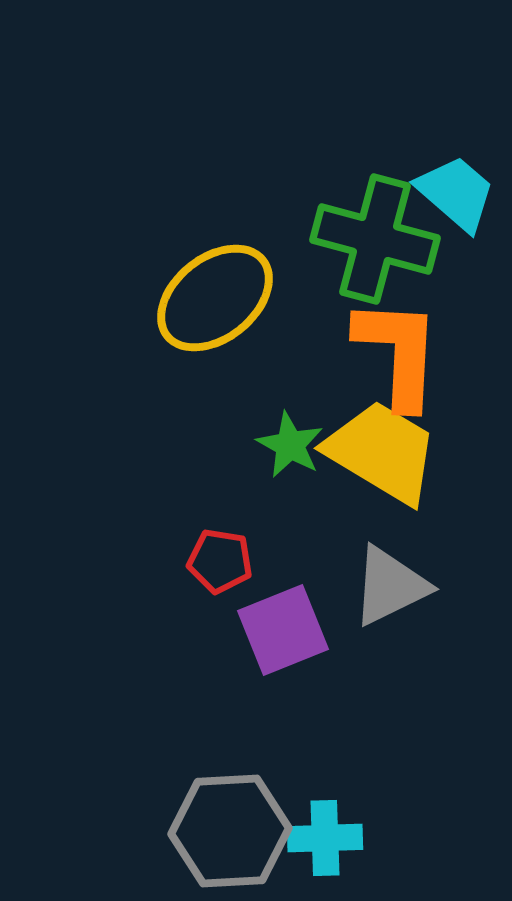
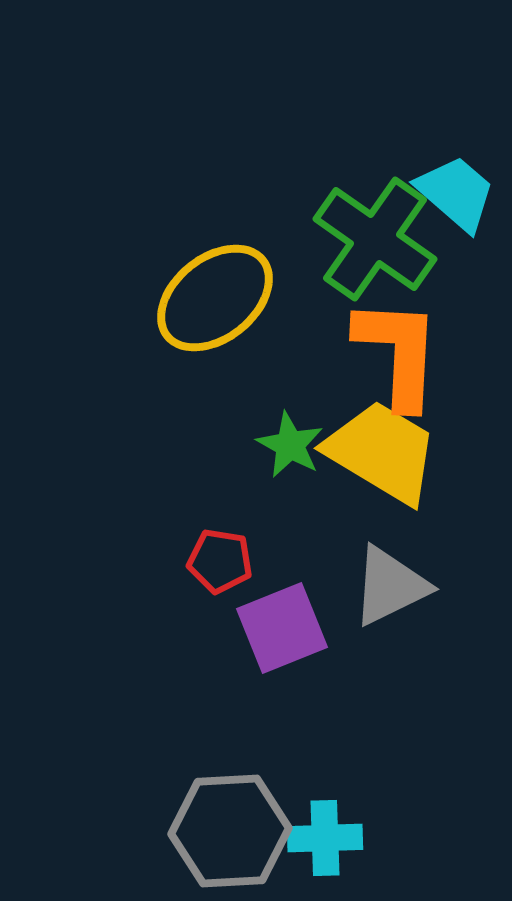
green cross: rotated 20 degrees clockwise
purple square: moved 1 px left, 2 px up
